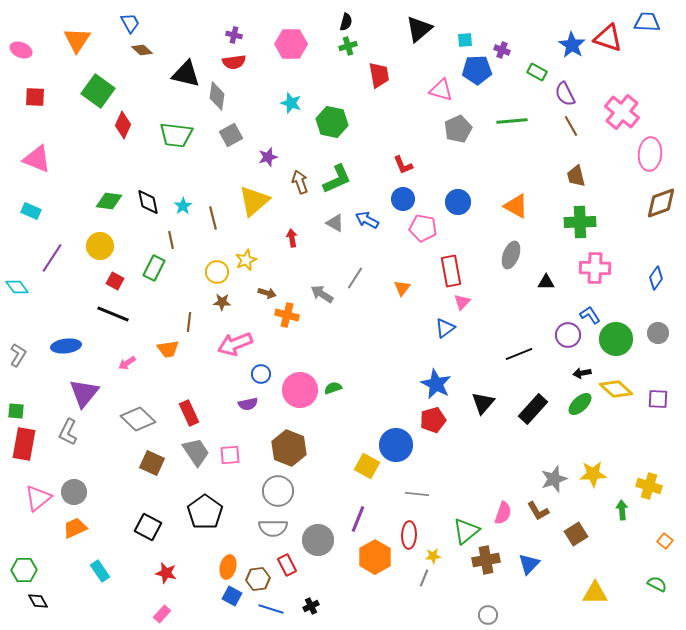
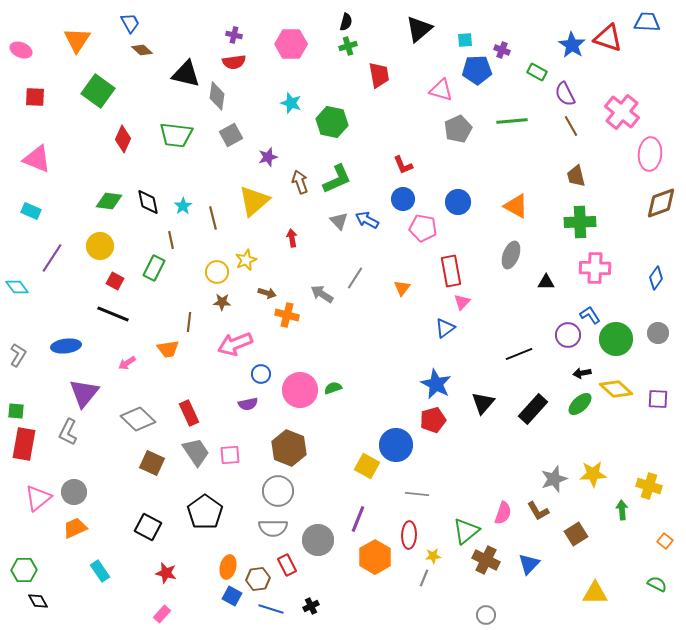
red diamond at (123, 125): moved 14 px down
gray triangle at (335, 223): moved 4 px right, 2 px up; rotated 18 degrees clockwise
brown cross at (486, 560): rotated 36 degrees clockwise
gray circle at (488, 615): moved 2 px left
